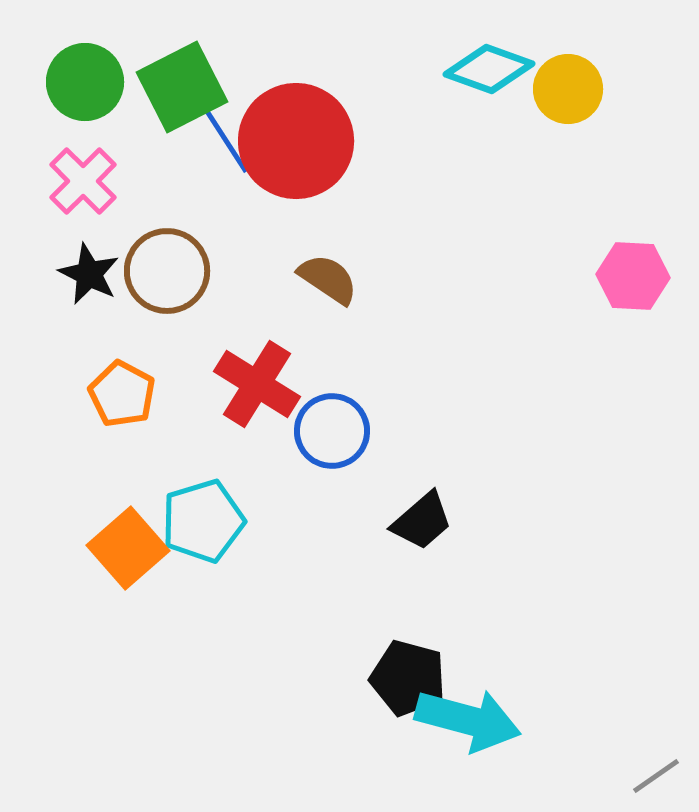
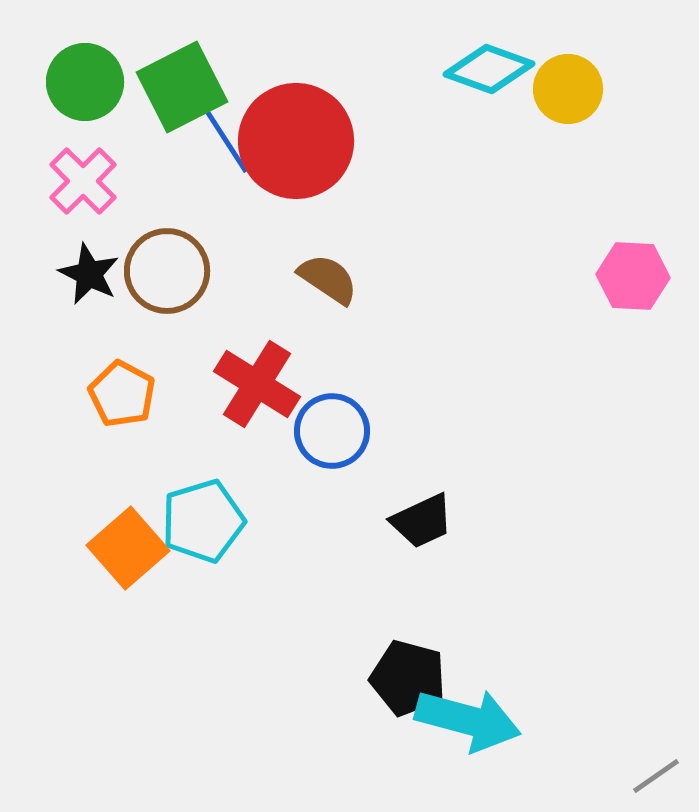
black trapezoid: rotated 16 degrees clockwise
